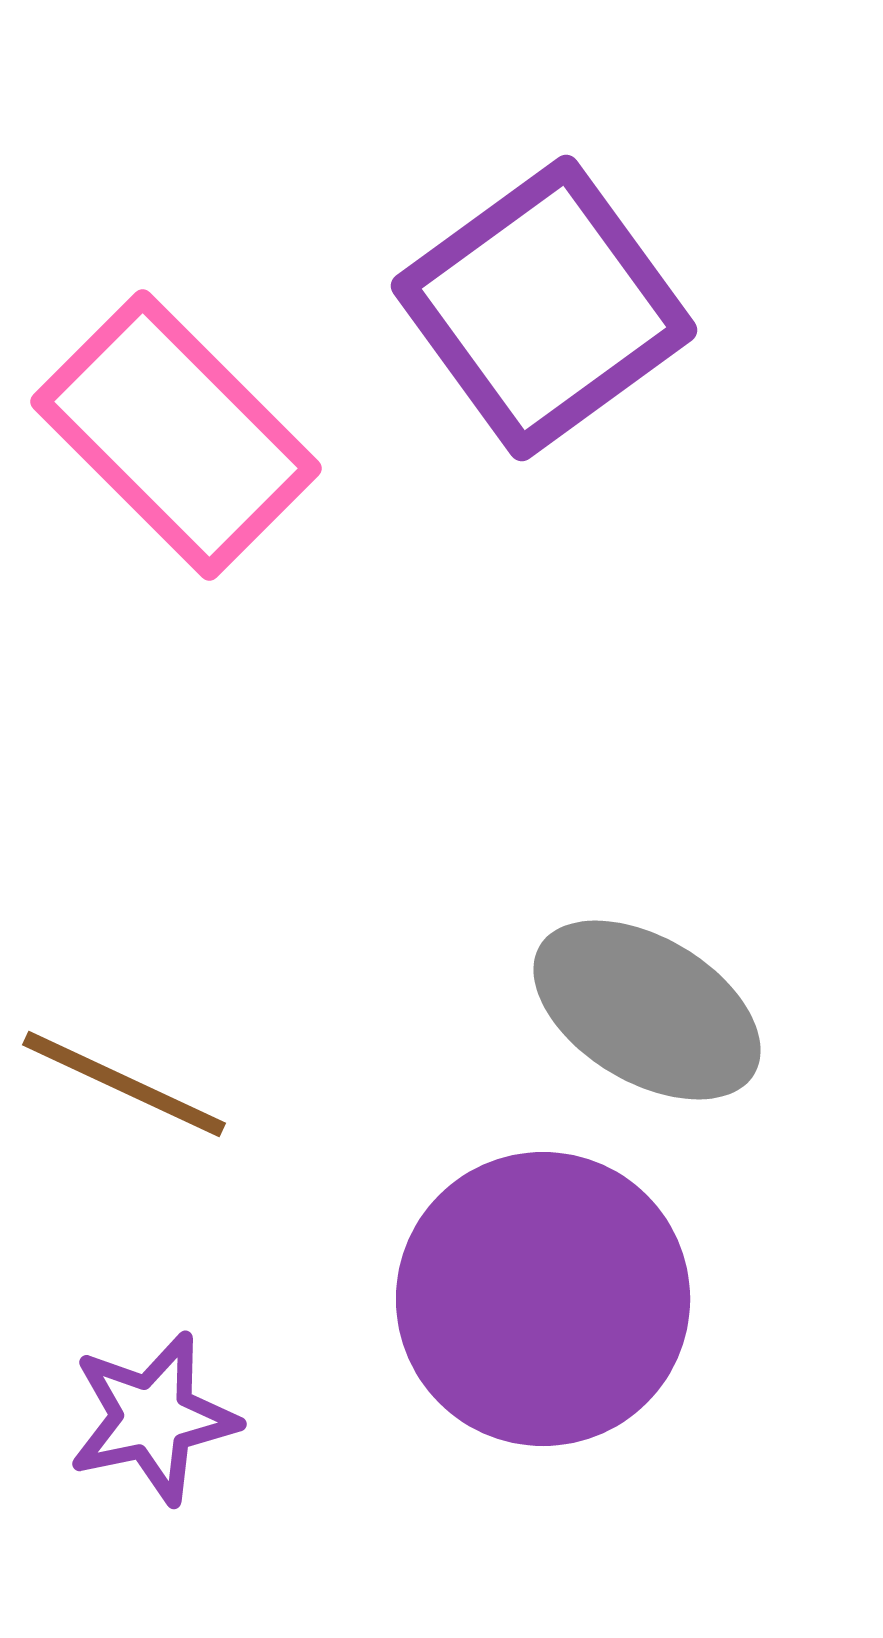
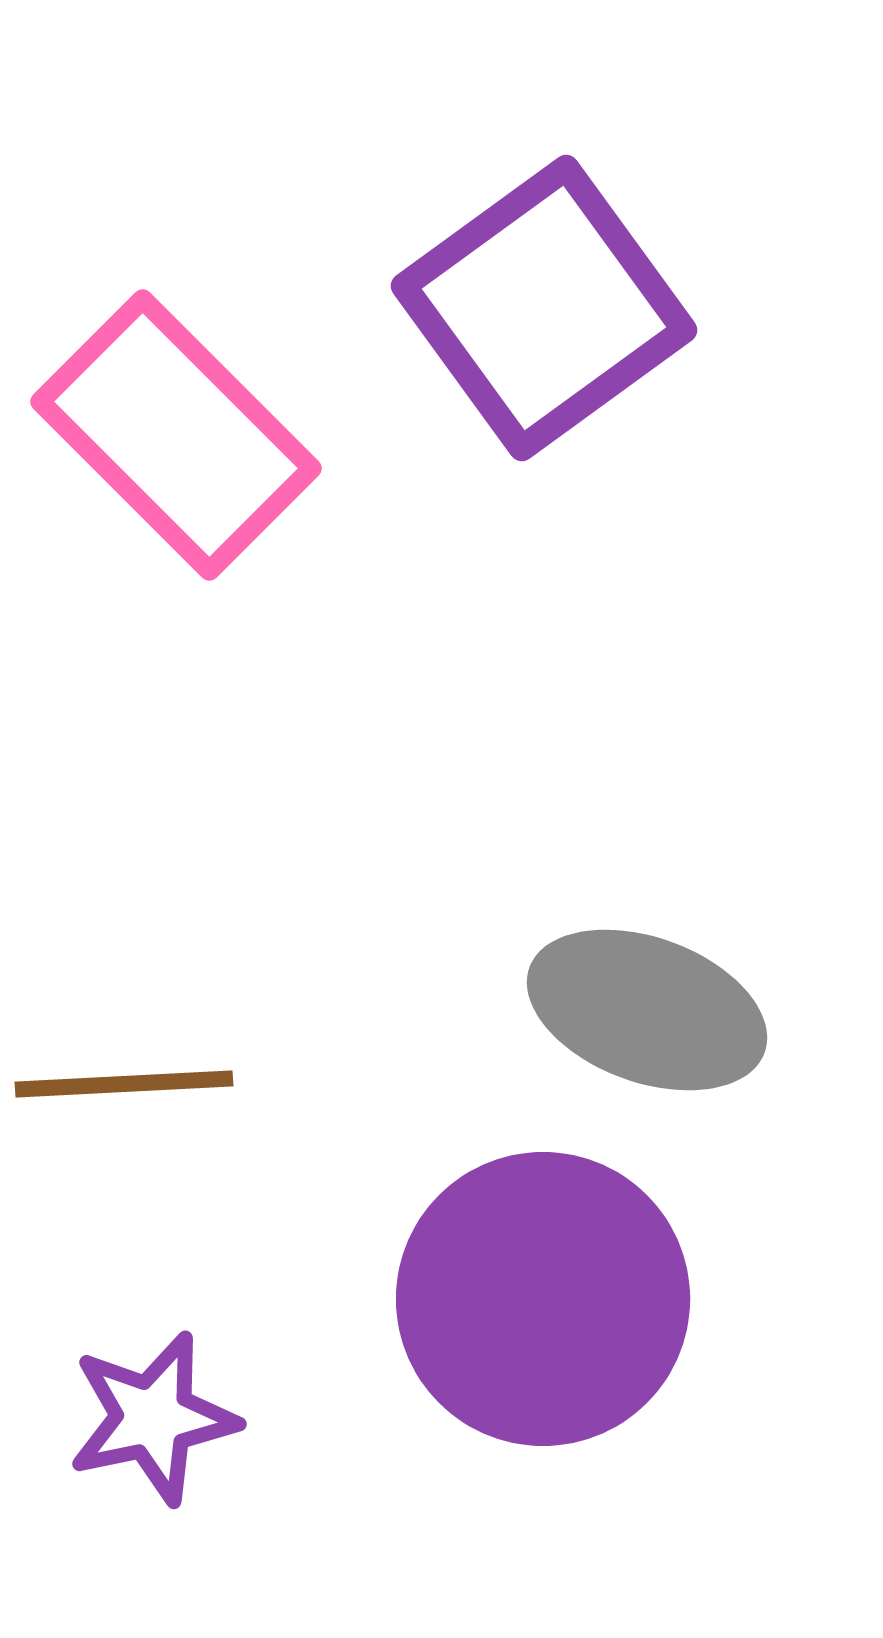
gray ellipse: rotated 11 degrees counterclockwise
brown line: rotated 28 degrees counterclockwise
